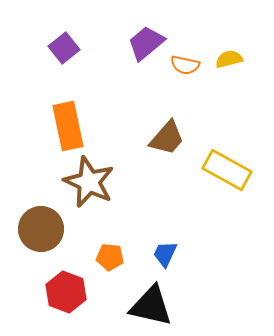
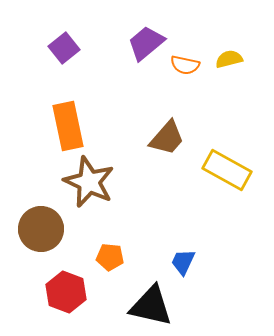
blue trapezoid: moved 18 px right, 8 px down
